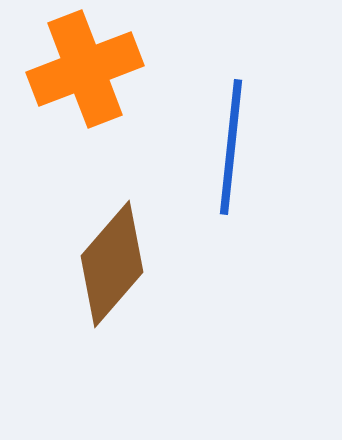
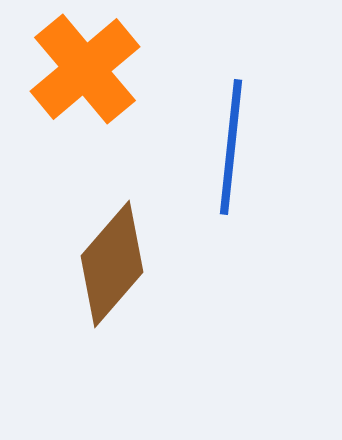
orange cross: rotated 19 degrees counterclockwise
